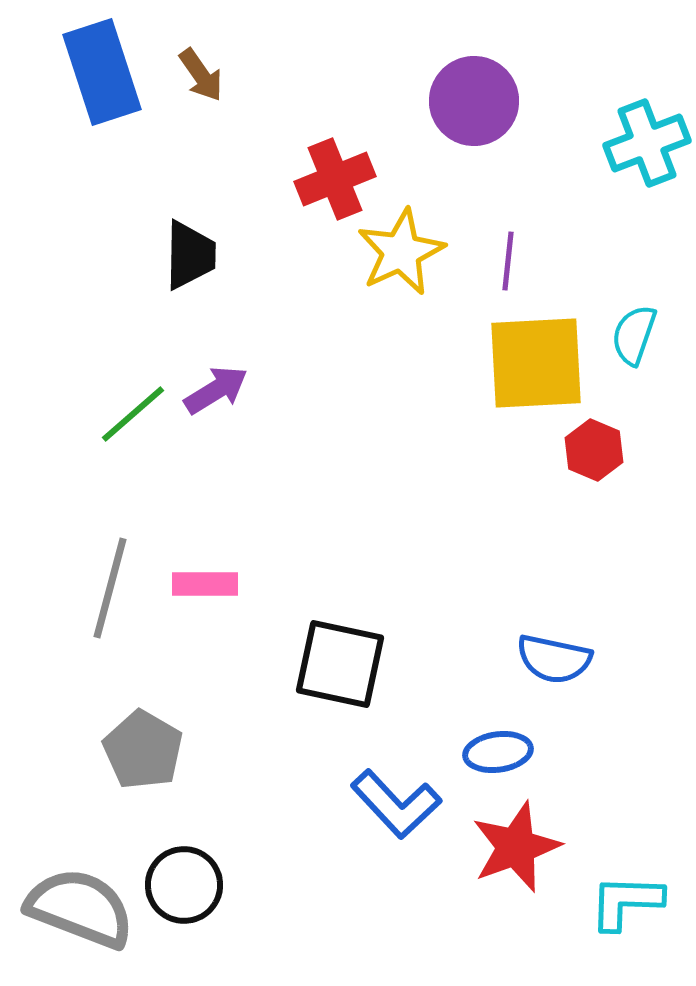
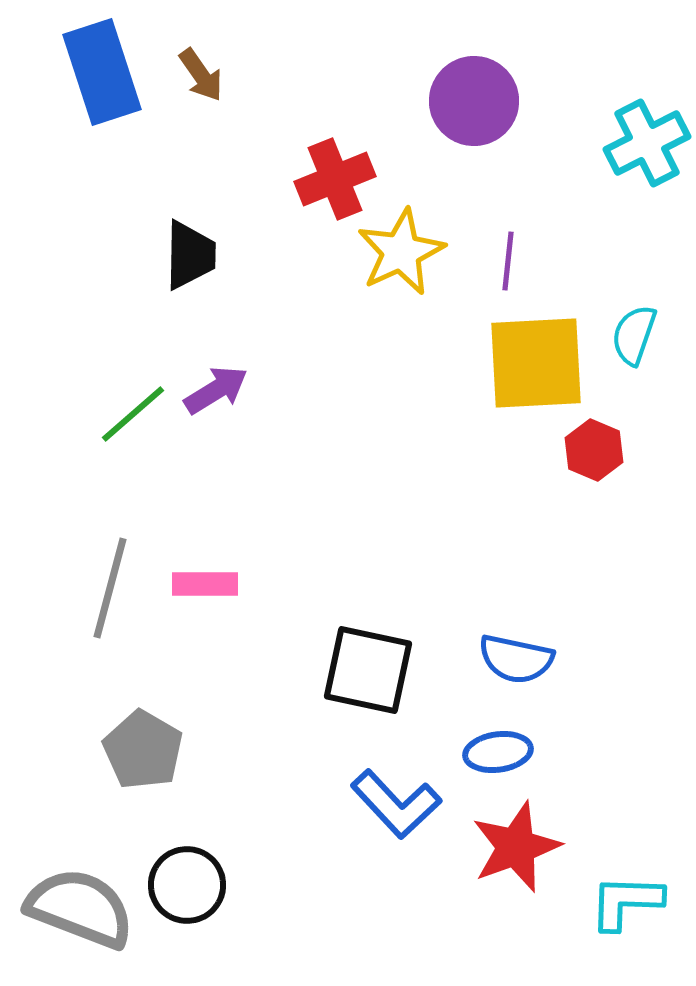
cyan cross: rotated 6 degrees counterclockwise
blue semicircle: moved 38 px left
black square: moved 28 px right, 6 px down
black circle: moved 3 px right
